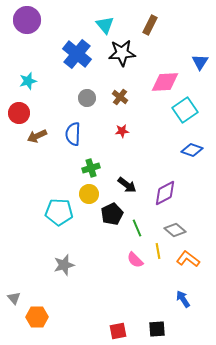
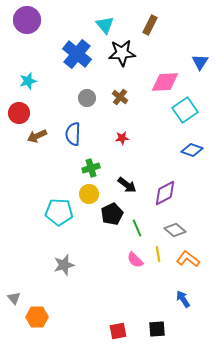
red star: moved 7 px down
yellow line: moved 3 px down
